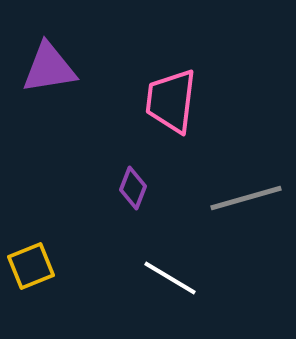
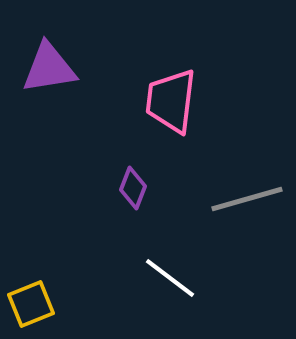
gray line: moved 1 px right, 1 px down
yellow square: moved 38 px down
white line: rotated 6 degrees clockwise
